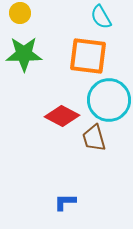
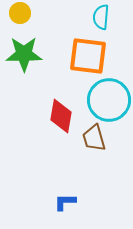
cyan semicircle: rotated 35 degrees clockwise
red diamond: moved 1 px left; rotated 72 degrees clockwise
